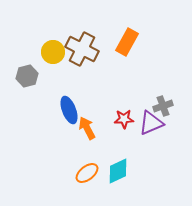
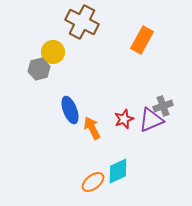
orange rectangle: moved 15 px right, 2 px up
brown cross: moved 27 px up
gray hexagon: moved 12 px right, 7 px up
blue ellipse: moved 1 px right
red star: rotated 18 degrees counterclockwise
purple triangle: moved 3 px up
orange arrow: moved 5 px right
orange ellipse: moved 6 px right, 9 px down
